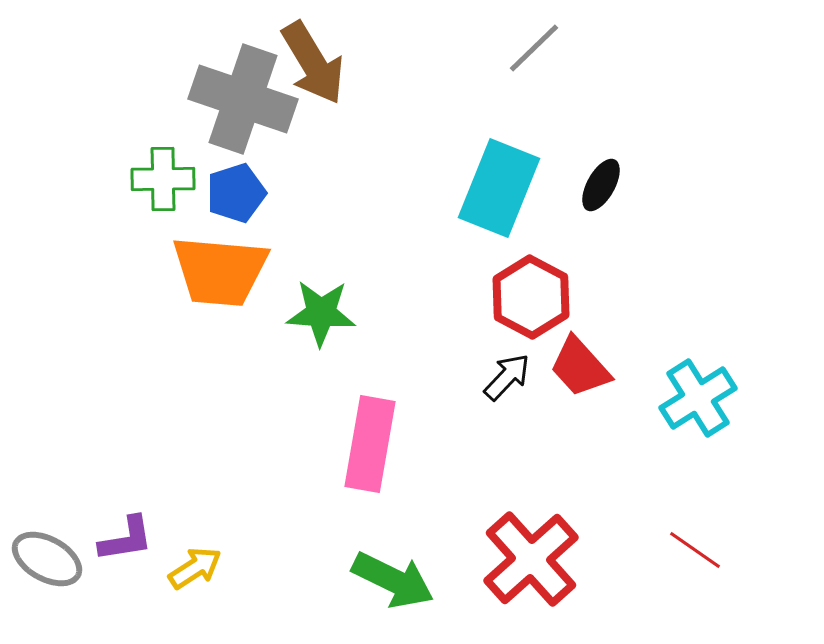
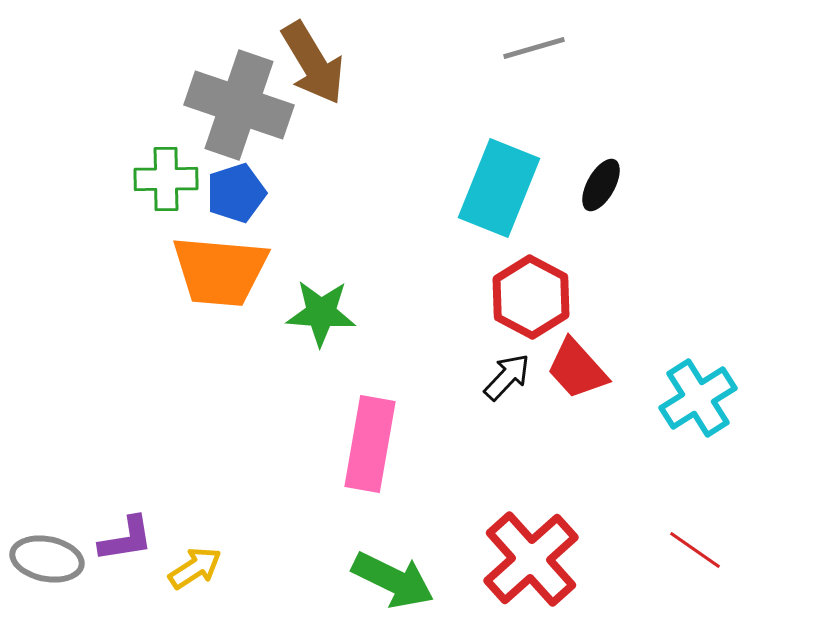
gray line: rotated 28 degrees clockwise
gray cross: moved 4 px left, 6 px down
green cross: moved 3 px right
red trapezoid: moved 3 px left, 2 px down
gray ellipse: rotated 18 degrees counterclockwise
